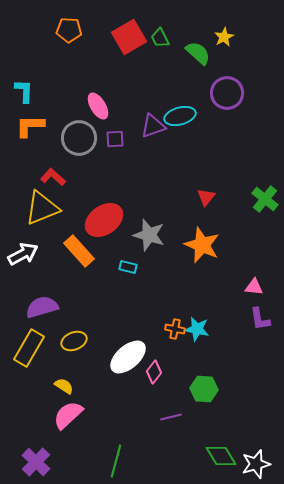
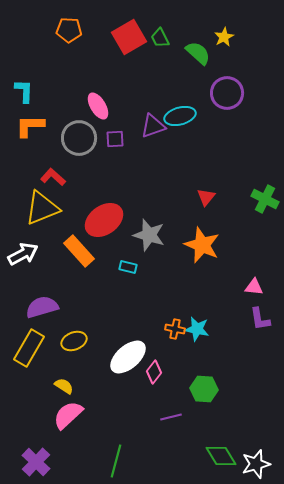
green cross: rotated 12 degrees counterclockwise
